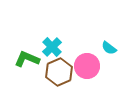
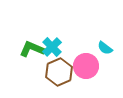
cyan semicircle: moved 4 px left
green L-shape: moved 5 px right, 10 px up
pink circle: moved 1 px left
